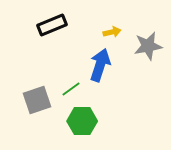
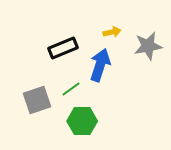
black rectangle: moved 11 px right, 23 px down
